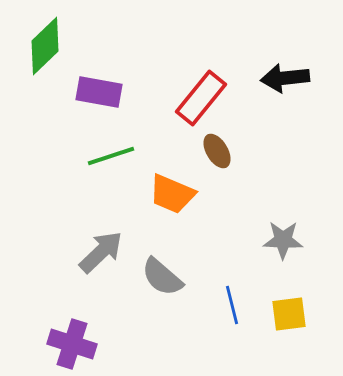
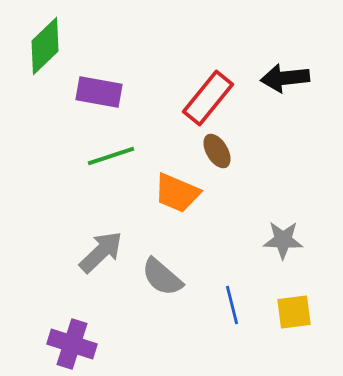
red rectangle: moved 7 px right
orange trapezoid: moved 5 px right, 1 px up
yellow square: moved 5 px right, 2 px up
